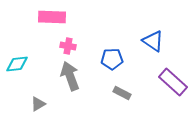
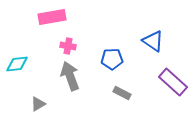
pink rectangle: rotated 12 degrees counterclockwise
